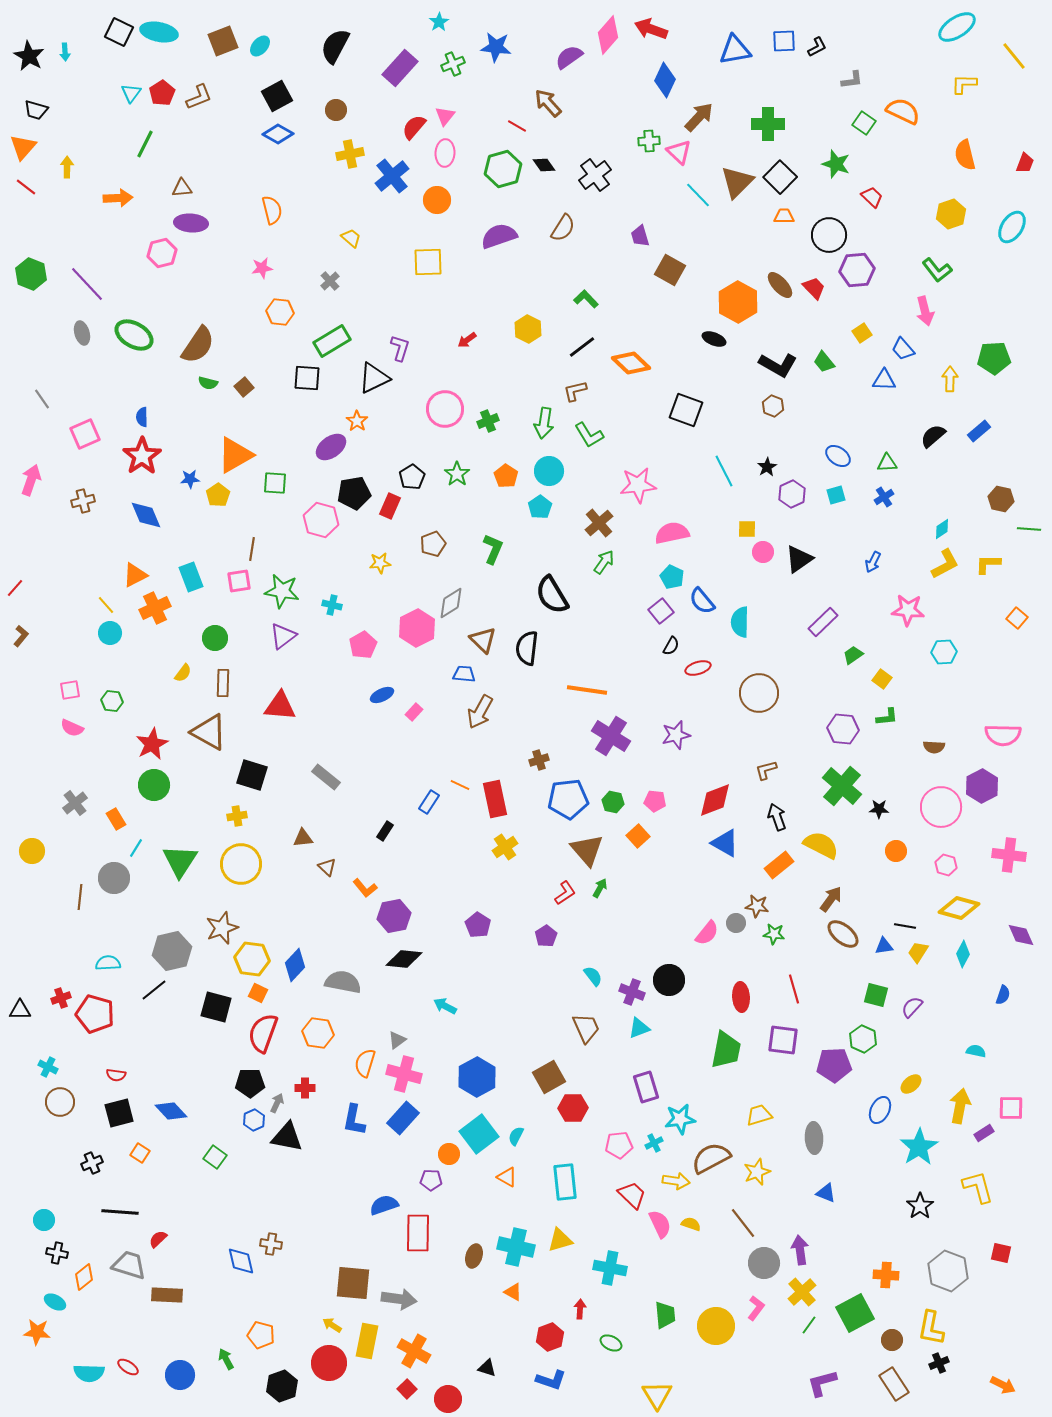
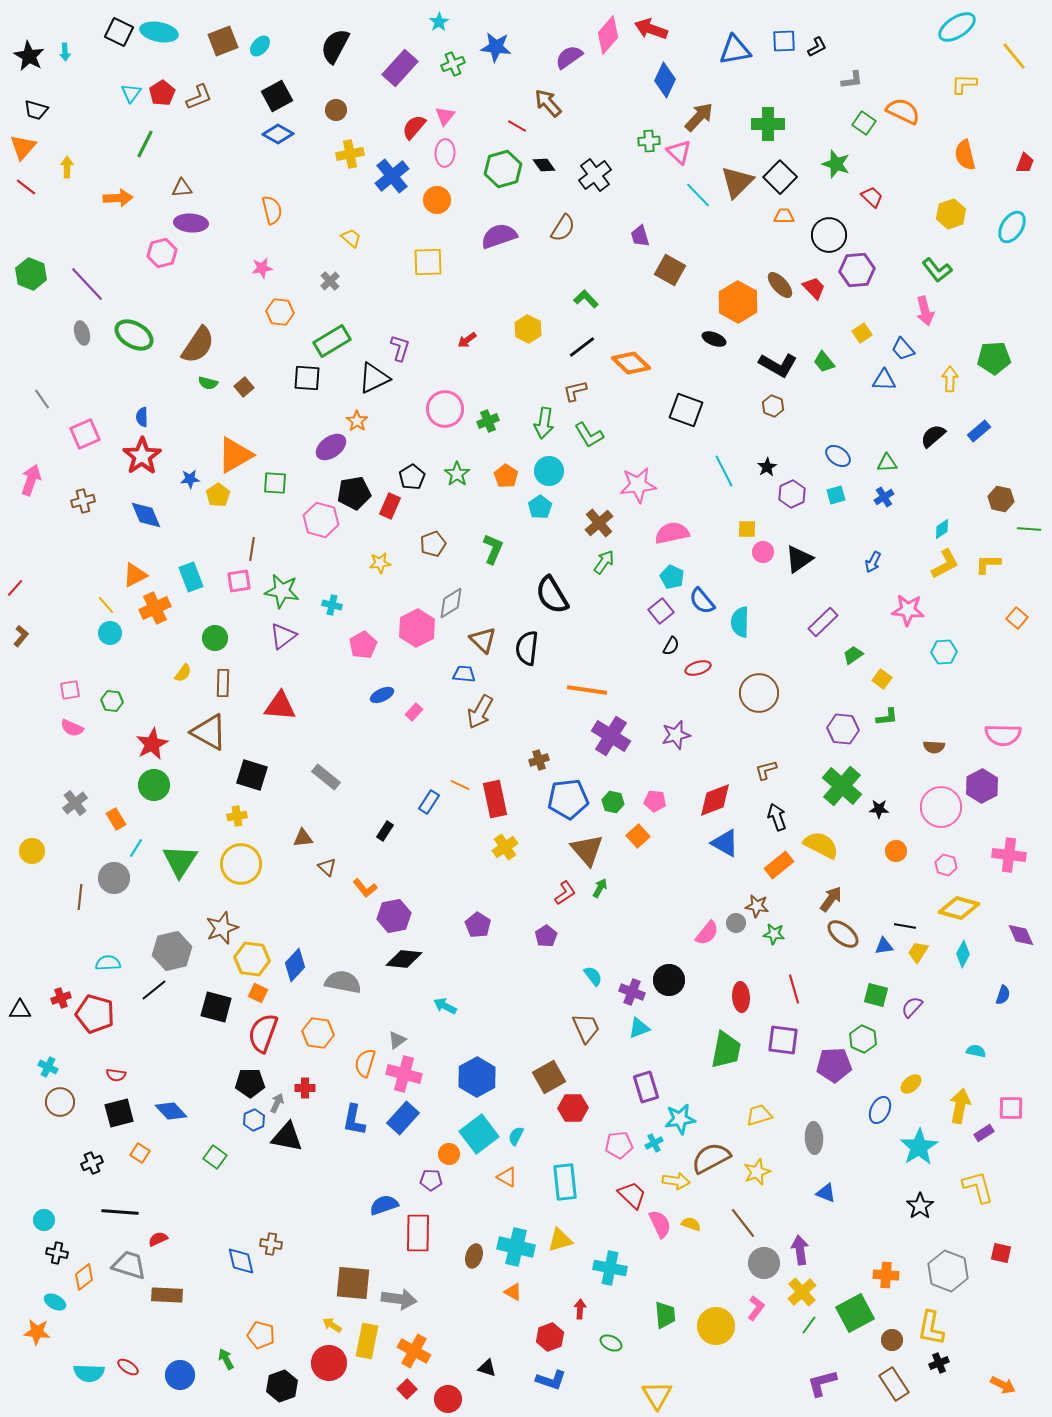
red semicircle at (158, 1239): rotated 18 degrees clockwise
